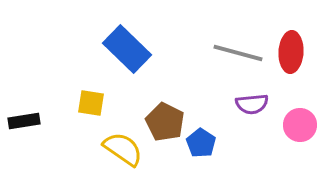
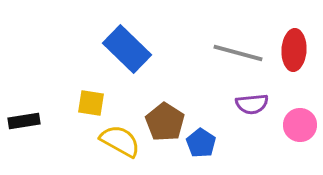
red ellipse: moved 3 px right, 2 px up
brown pentagon: rotated 6 degrees clockwise
yellow semicircle: moved 3 px left, 8 px up; rotated 6 degrees counterclockwise
